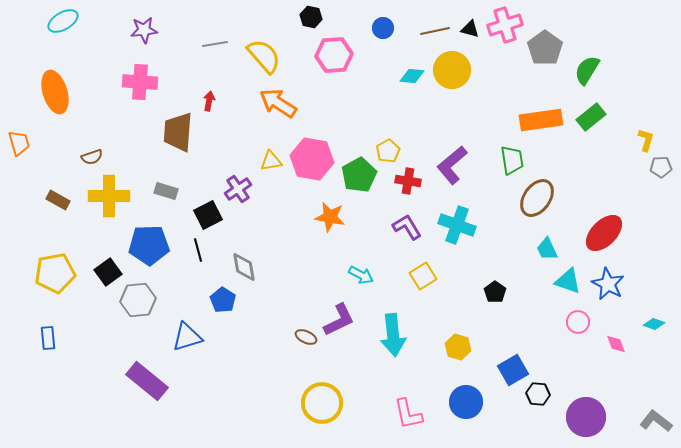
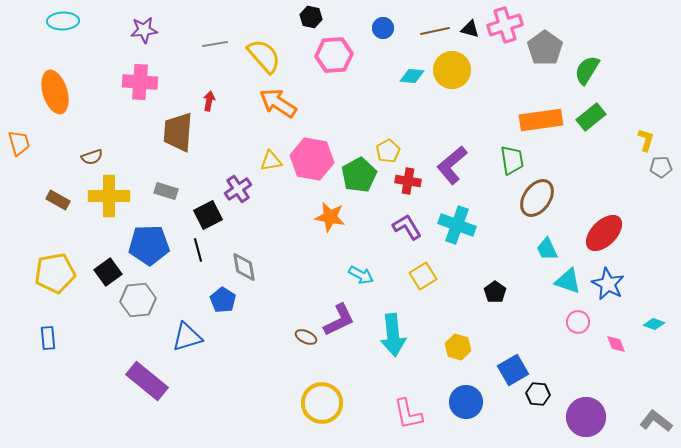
cyan ellipse at (63, 21): rotated 28 degrees clockwise
